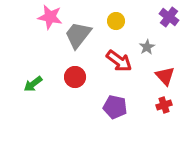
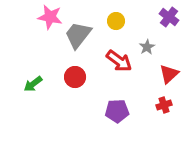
red triangle: moved 4 px right, 2 px up; rotated 30 degrees clockwise
purple pentagon: moved 2 px right, 4 px down; rotated 15 degrees counterclockwise
